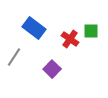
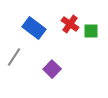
red cross: moved 15 px up
